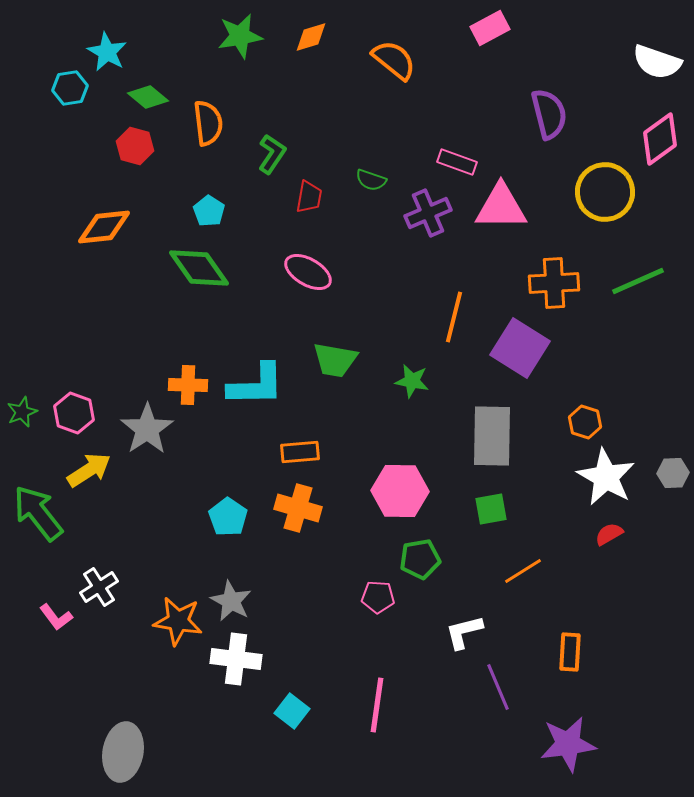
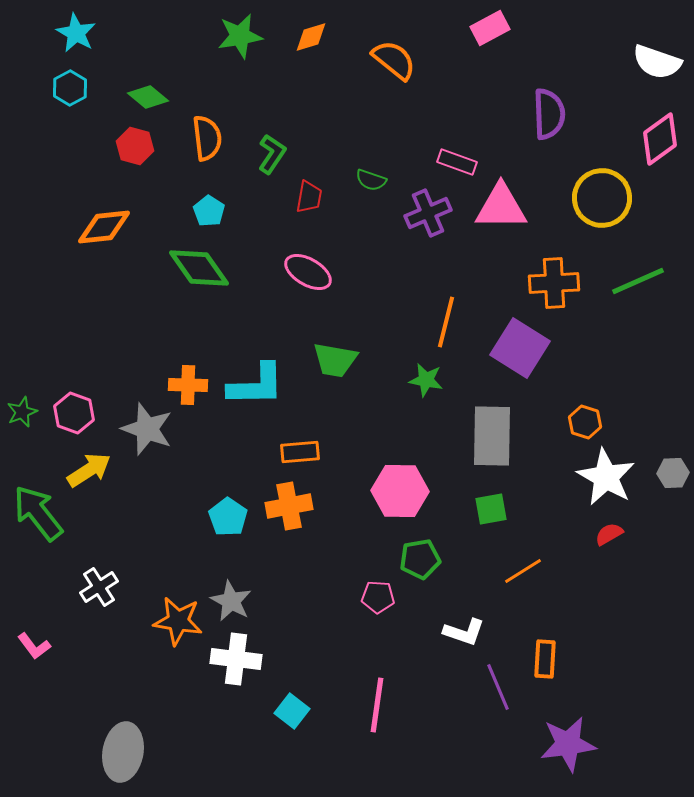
cyan star at (107, 52): moved 31 px left, 19 px up
cyan hexagon at (70, 88): rotated 20 degrees counterclockwise
purple semicircle at (549, 114): rotated 12 degrees clockwise
orange semicircle at (208, 123): moved 1 px left, 15 px down
yellow circle at (605, 192): moved 3 px left, 6 px down
orange line at (454, 317): moved 8 px left, 5 px down
green star at (412, 381): moved 14 px right, 1 px up
gray star at (147, 429): rotated 18 degrees counterclockwise
orange cross at (298, 508): moved 9 px left, 2 px up; rotated 27 degrees counterclockwise
pink L-shape at (56, 617): moved 22 px left, 29 px down
white L-shape at (464, 632): rotated 147 degrees counterclockwise
orange rectangle at (570, 652): moved 25 px left, 7 px down
